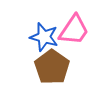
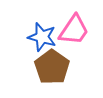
blue star: moved 2 px left
